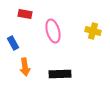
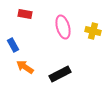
pink ellipse: moved 10 px right, 4 px up
blue rectangle: moved 2 px down
orange arrow: rotated 132 degrees clockwise
black rectangle: rotated 25 degrees counterclockwise
